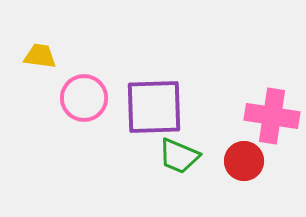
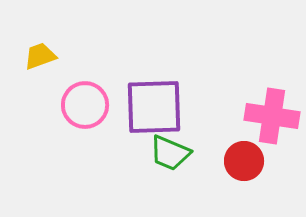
yellow trapezoid: rotated 28 degrees counterclockwise
pink circle: moved 1 px right, 7 px down
green trapezoid: moved 9 px left, 3 px up
